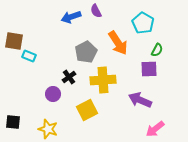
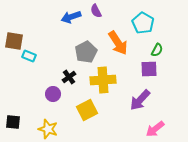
purple arrow: rotated 70 degrees counterclockwise
